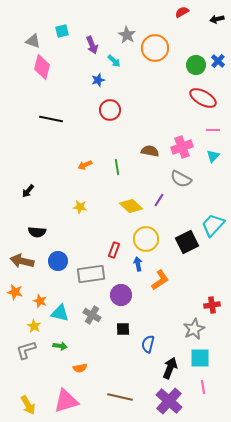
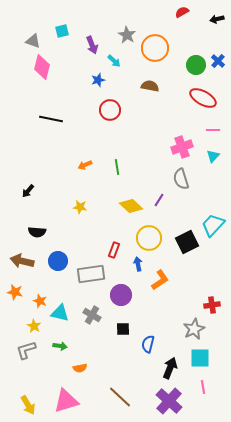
brown semicircle at (150, 151): moved 65 px up
gray semicircle at (181, 179): rotated 45 degrees clockwise
yellow circle at (146, 239): moved 3 px right, 1 px up
brown line at (120, 397): rotated 30 degrees clockwise
